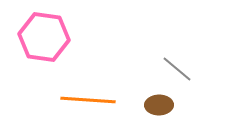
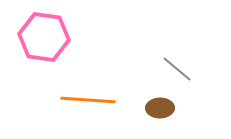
brown ellipse: moved 1 px right, 3 px down
